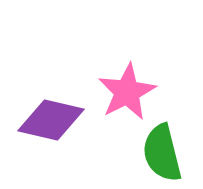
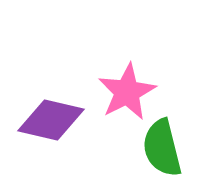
green semicircle: moved 5 px up
